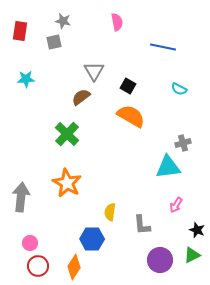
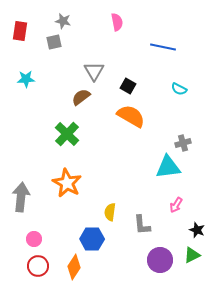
pink circle: moved 4 px right, 4 px up
